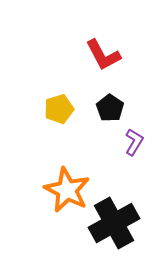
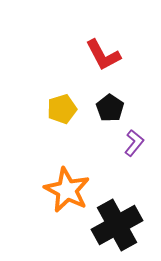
yellow pentagon: moved 3 px right
purple L-shape: moved 1 px down; rotated 8 degrees clockwise
black cross: moved 3 px right, 2 px down
